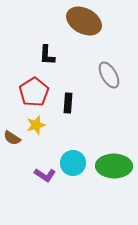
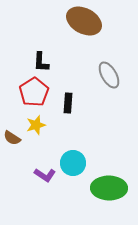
black L-shape: moved 6 px left, 7 px down
green ellipse: moved 5 px left, 22 px down
